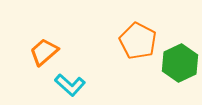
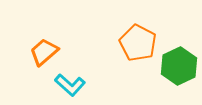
orange pentagon: moved 2 px down
green hexagon: moved 1 px left, 3 px down
